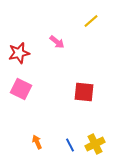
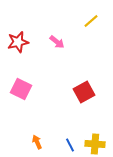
red star: moved 1 px left, 11 px up
red square: rotated 35 degrees counterclockwise
yellow cross: rotated 30 degrees clockwise
